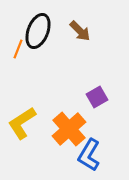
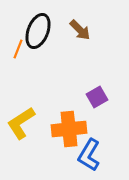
brown arrow: moved 1 px up
yellow L-shape: moved 1 px left
orange cross: rotated 36 degrees clockwise
